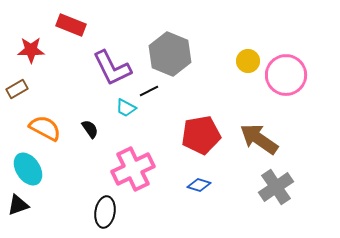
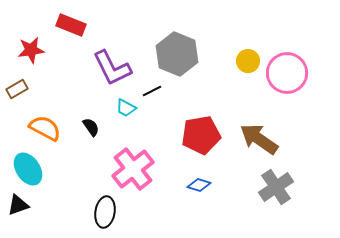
red star: rotated 8 degrees counterclockwise
gray hexagon: moved 7 px right
pink circle: moved 1 px right, 2 px up
black line: moved 3 px right
black semicircle: moved 1 px right, 2 px up
pink cross: rotated 12 degrees counterclockwise
